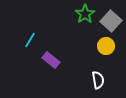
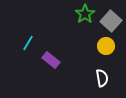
cyan line: moved 2 px left, 3 px down
white semicircle: moved 4 px right, 2 px up
